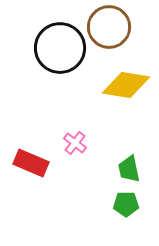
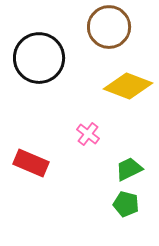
black circle: moved 21 px left, 10 px down
yellow diamond: moved 2 px right, 1 px down; rotated 12 degrees clockwise
pink cross: moved 13 px right, 9 px up
green trapezoid: rotated 76 degrees clockwise
green pentagon: rotated 15 degrees clockwise
